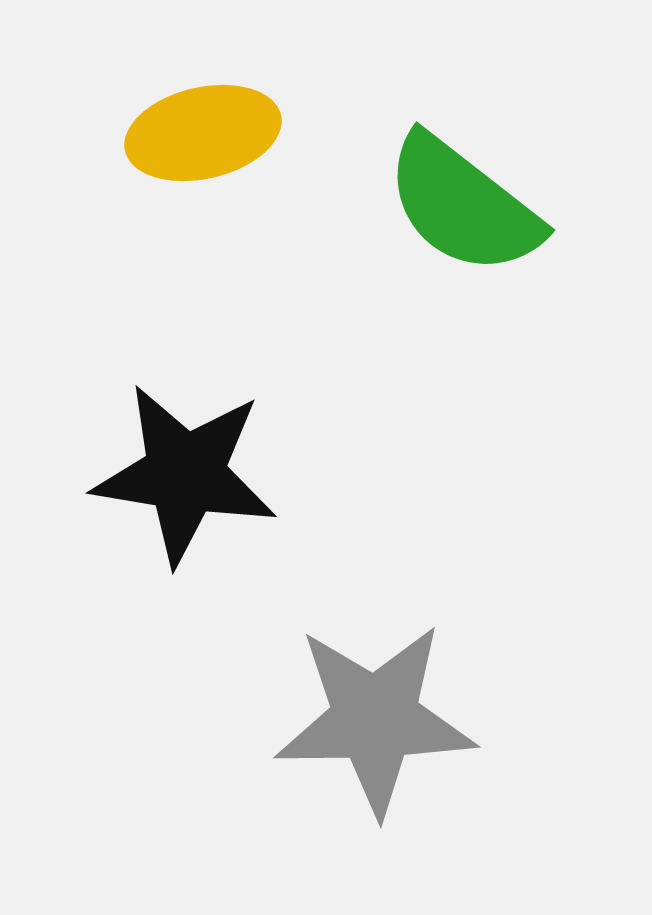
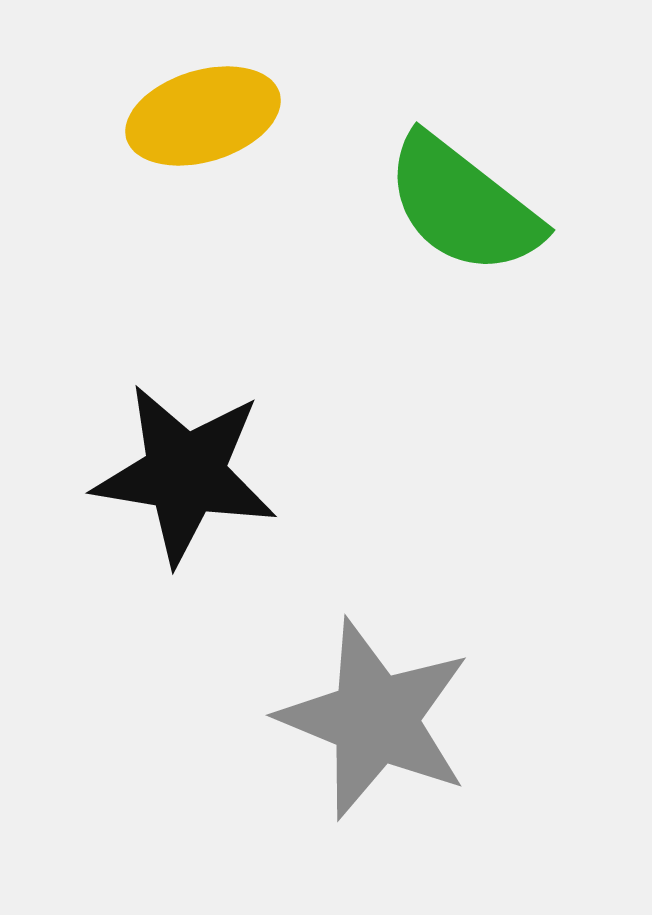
yellow ellipse: moved 17 px up; rotated 4 degrees counterclockwise
gray star: rotated 23 degrees clockwise
